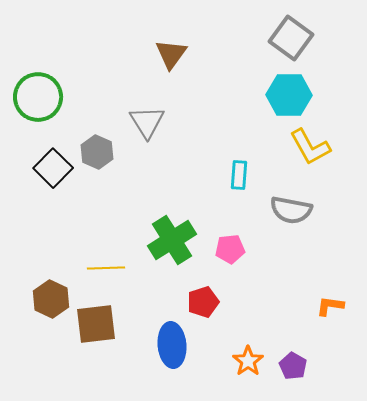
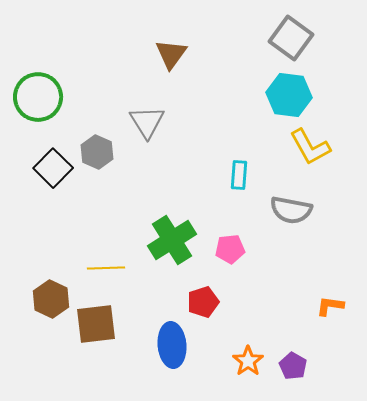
cyan hexagon: rotated 6 degrees clockwise
